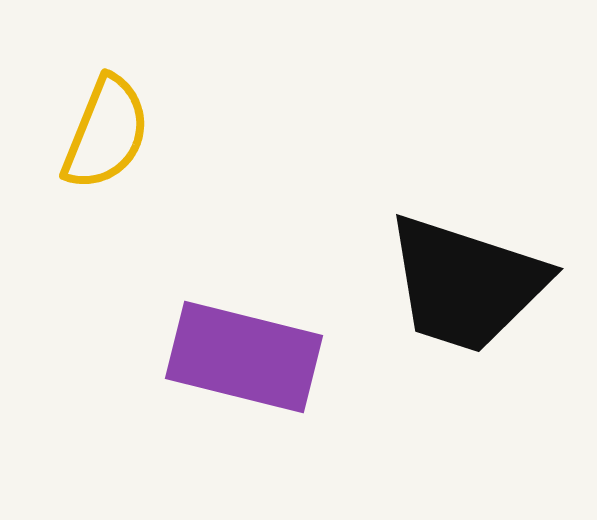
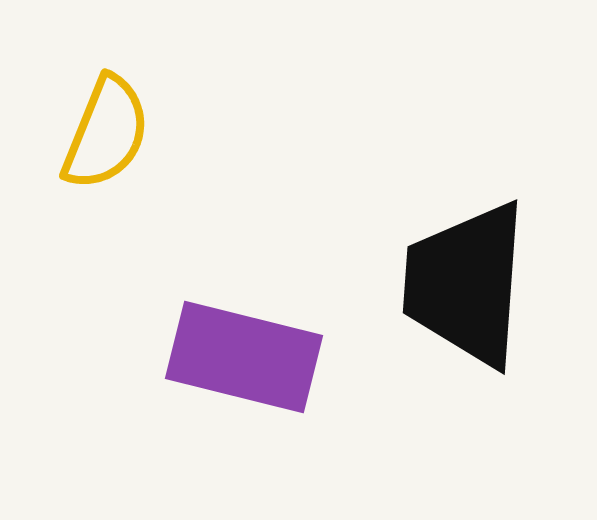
black trapezoid: rotated 76 degrees clockwise
